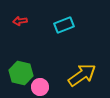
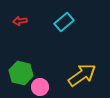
cyan rectangle: moved 3 px up; rotated 18 degrees counterclockwise
